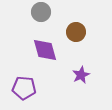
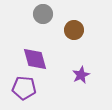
gray circle: moved 2 px right, 2 px down
brown circle: moved 2 px left, 2 px up
purple diamond: moved 10 px left, 9 px down
